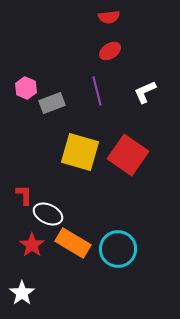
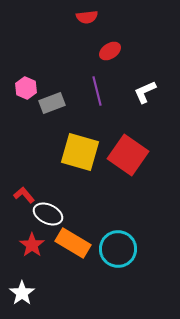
red semicircle: moved 22 px left
red L-shape: rotated 40 degrees counterclockwise
